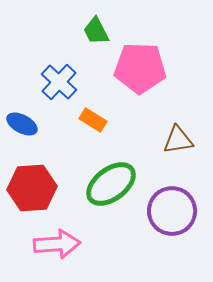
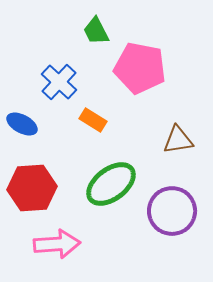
pink pentagon: rotated 9 degrees clockwise
